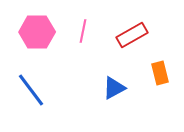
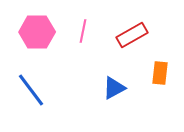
orange rectangle: rotated 20 degrees clockwise
